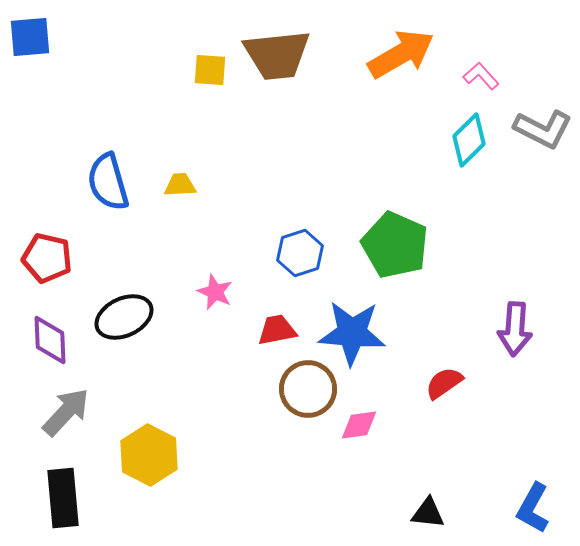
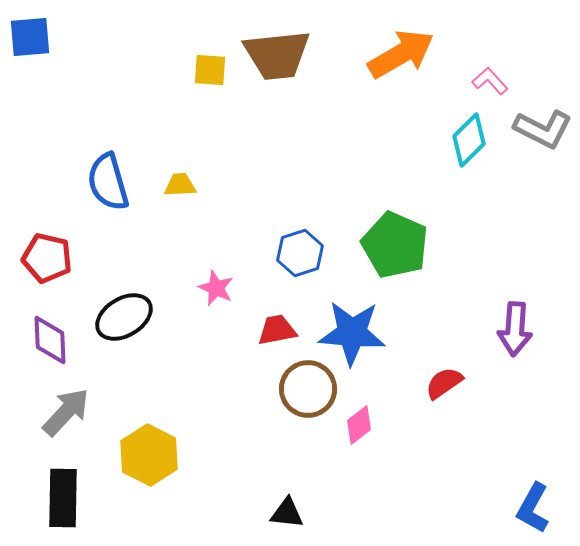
pink L-shape: moved 9 px right, 5 px down
pink star: moved 1 px right, 4 px up
black ellipse: rotated 6 degrees counterclockwise
pink diamond: rotated 30 degrees counterclockwise
black rectangle: rotated 6 degrees clockwise
black triangle: moved 141 px left
